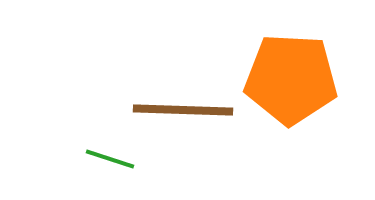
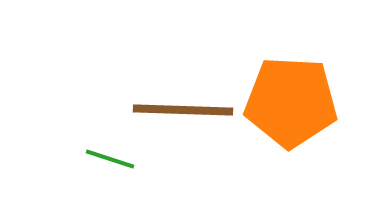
orange pentagon: moved 23 px down
